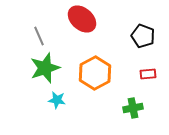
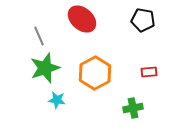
black pentagon: moved 16 px up; rotated 10 degrees counterclockwise
red rectangle: moved 1 px right, 2 px up
